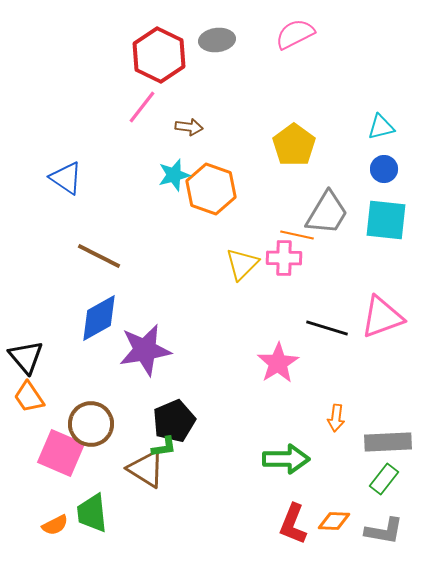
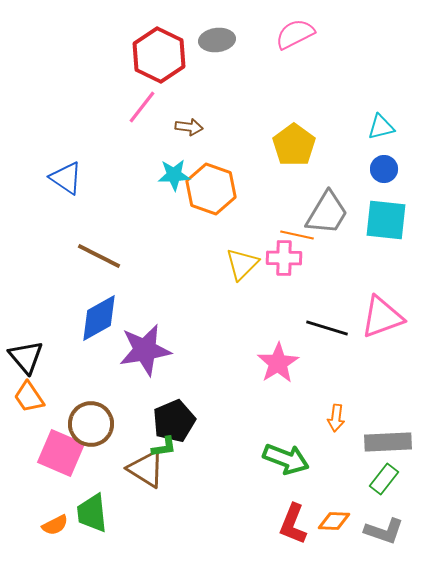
cyan star: rotated 12 degrees clockwise
green arrow: rotated 21 degrees clockwise
gray L-shape: rotated 9 degrees clockwise
